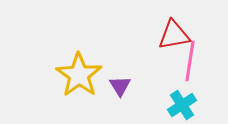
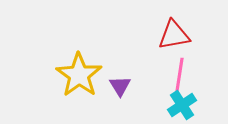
pink line: moved 11 px left, 17 px down
